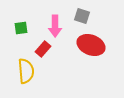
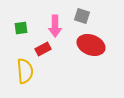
red rectangle: rotated 21 degrees clockwise
yellow semicircle: moved 1 px left
